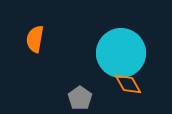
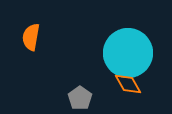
orange semicircle: moved 4 px left, 2 px up
cyan circle: moved 7 px right
